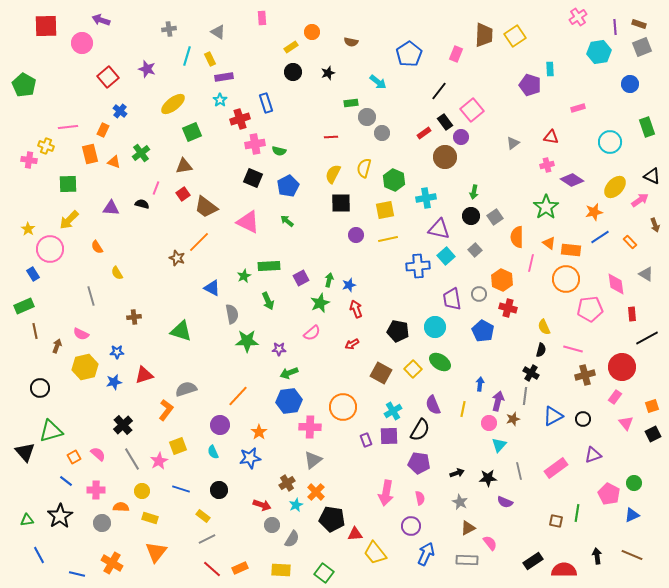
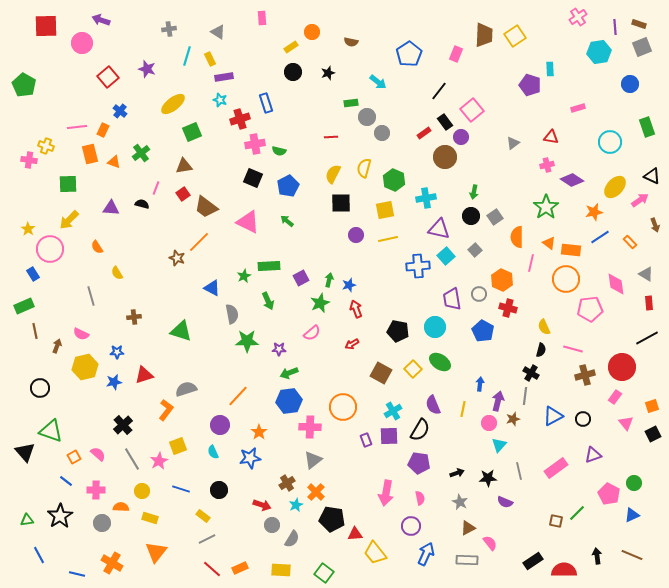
cyan star at (220, 100): rotated 16 degrees counterclockwise
pink line at (68, 127): moved 9 px right
red rectangle at (632, 314): moved 17 px right, 11 px up
green triangle at (51, 431): rotated 35 degrees clockwise
green line at (577, 513): rotated 36 degrees clockwise
